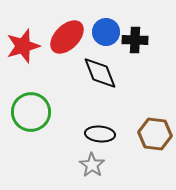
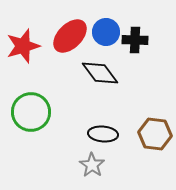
red ellipse: moved 3 px right, 1 px up
black diamond: rotated 15 degrees counterclockwise
black ellipse: moved 3 px right
